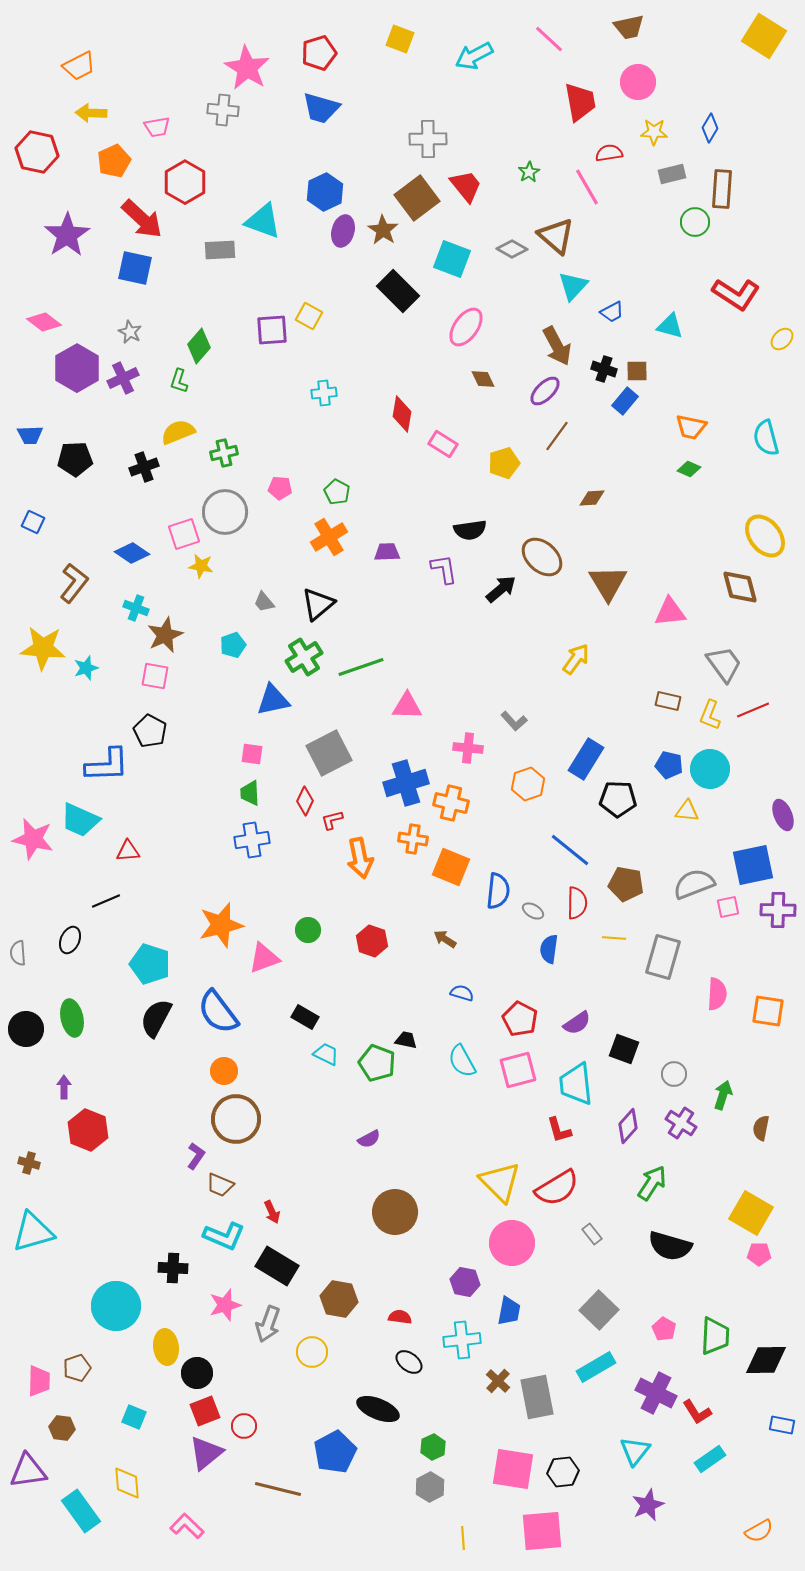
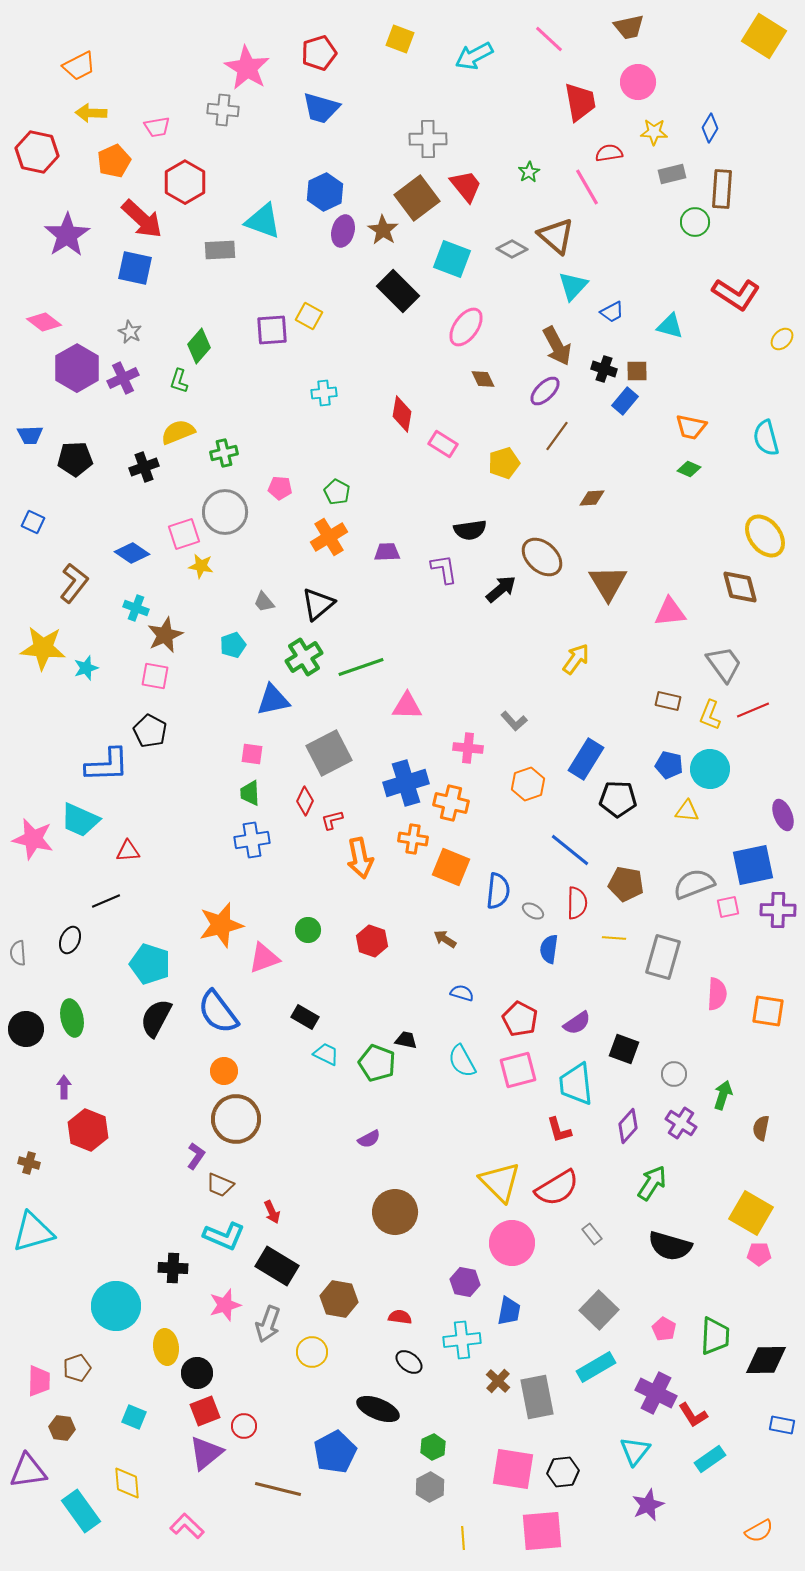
red L-shape at (697, 1412): moved 4 px left, 3 px down
